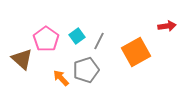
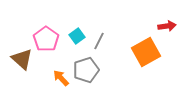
orange square: moved 10 px right
